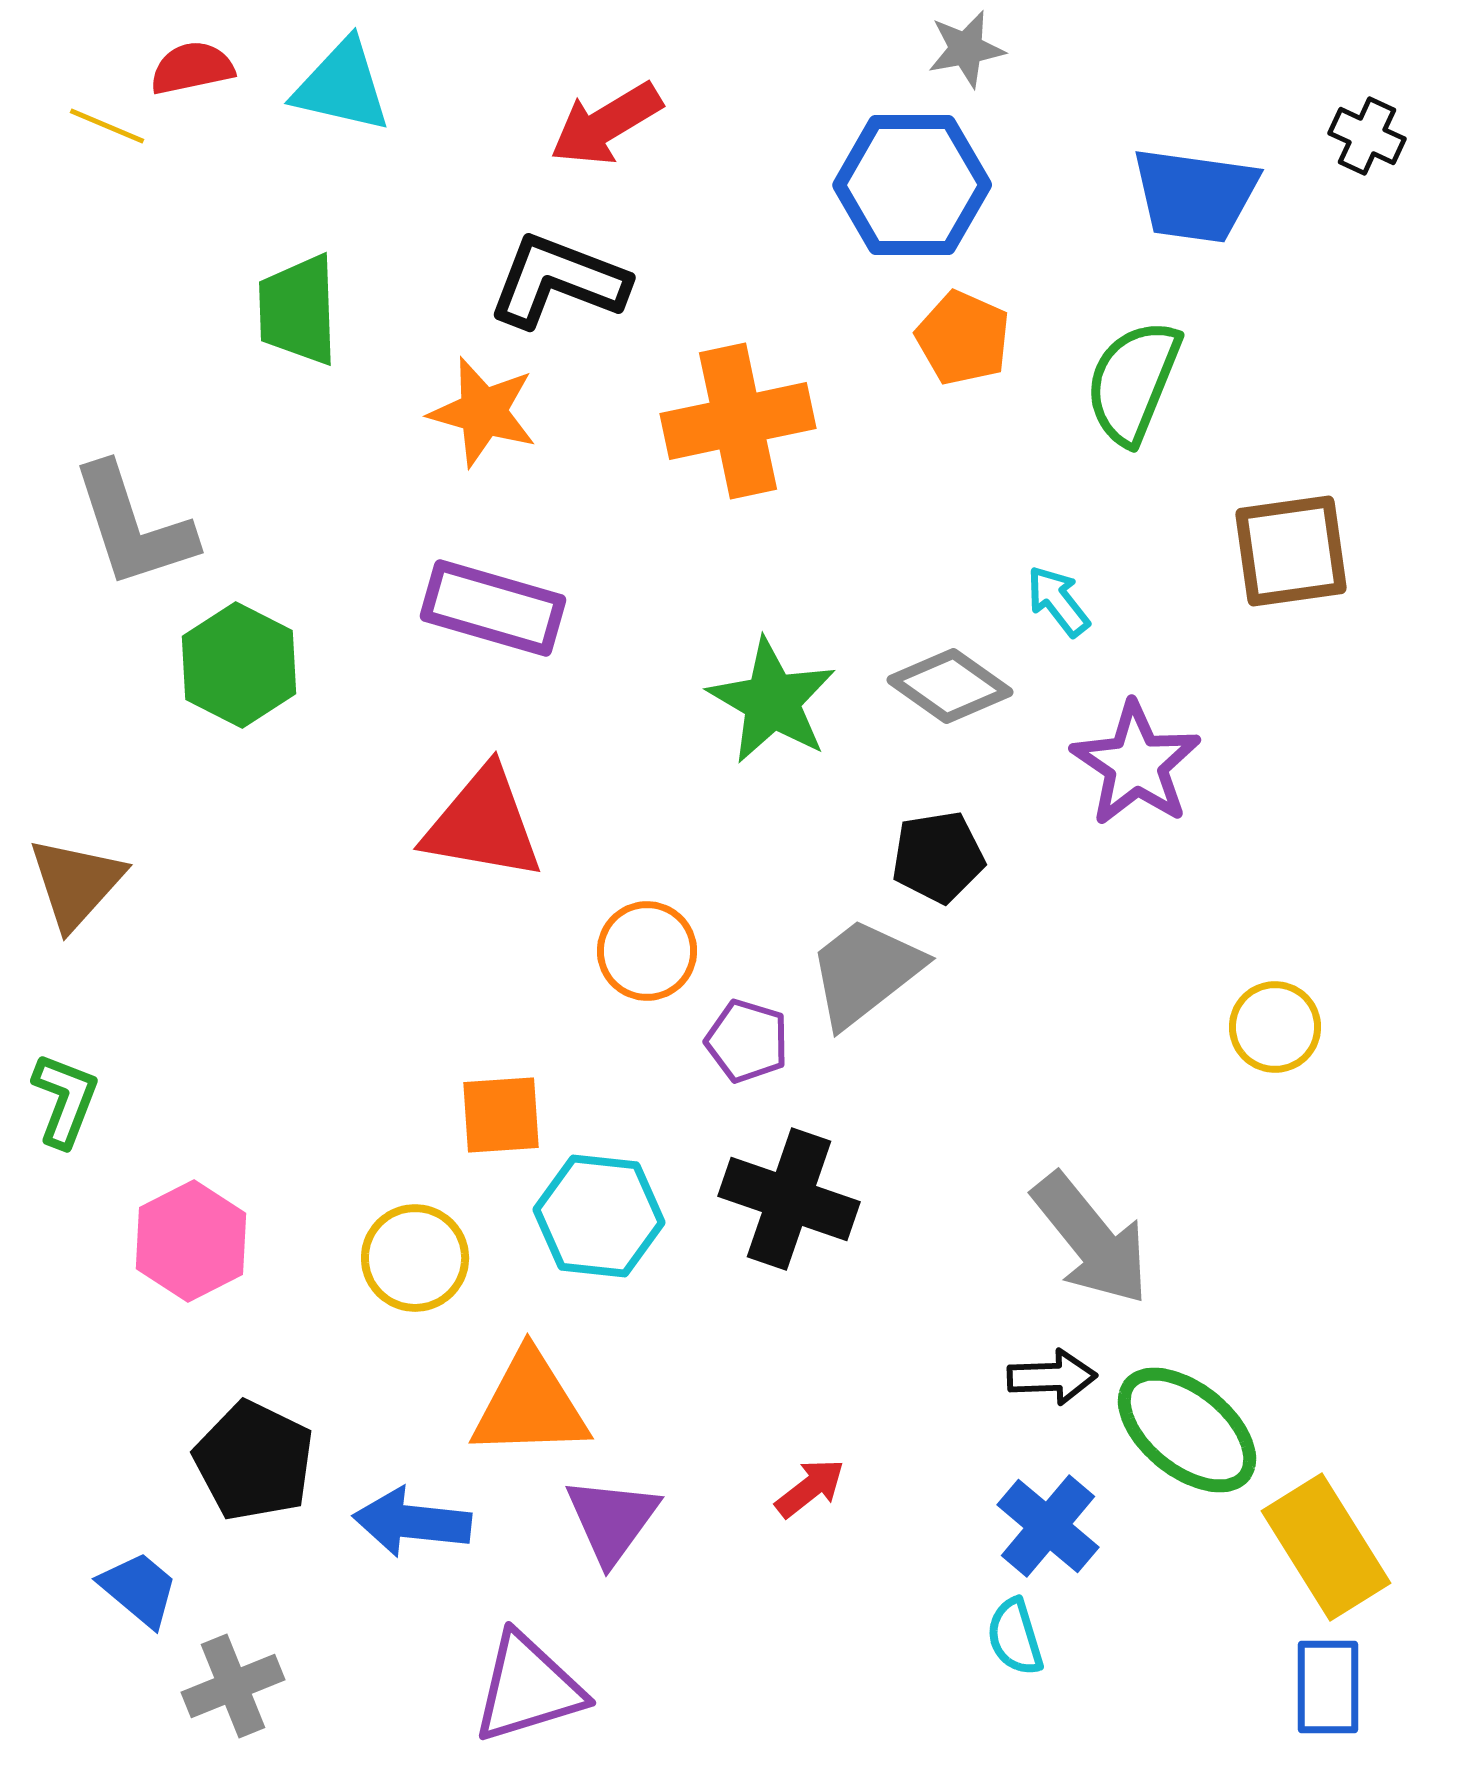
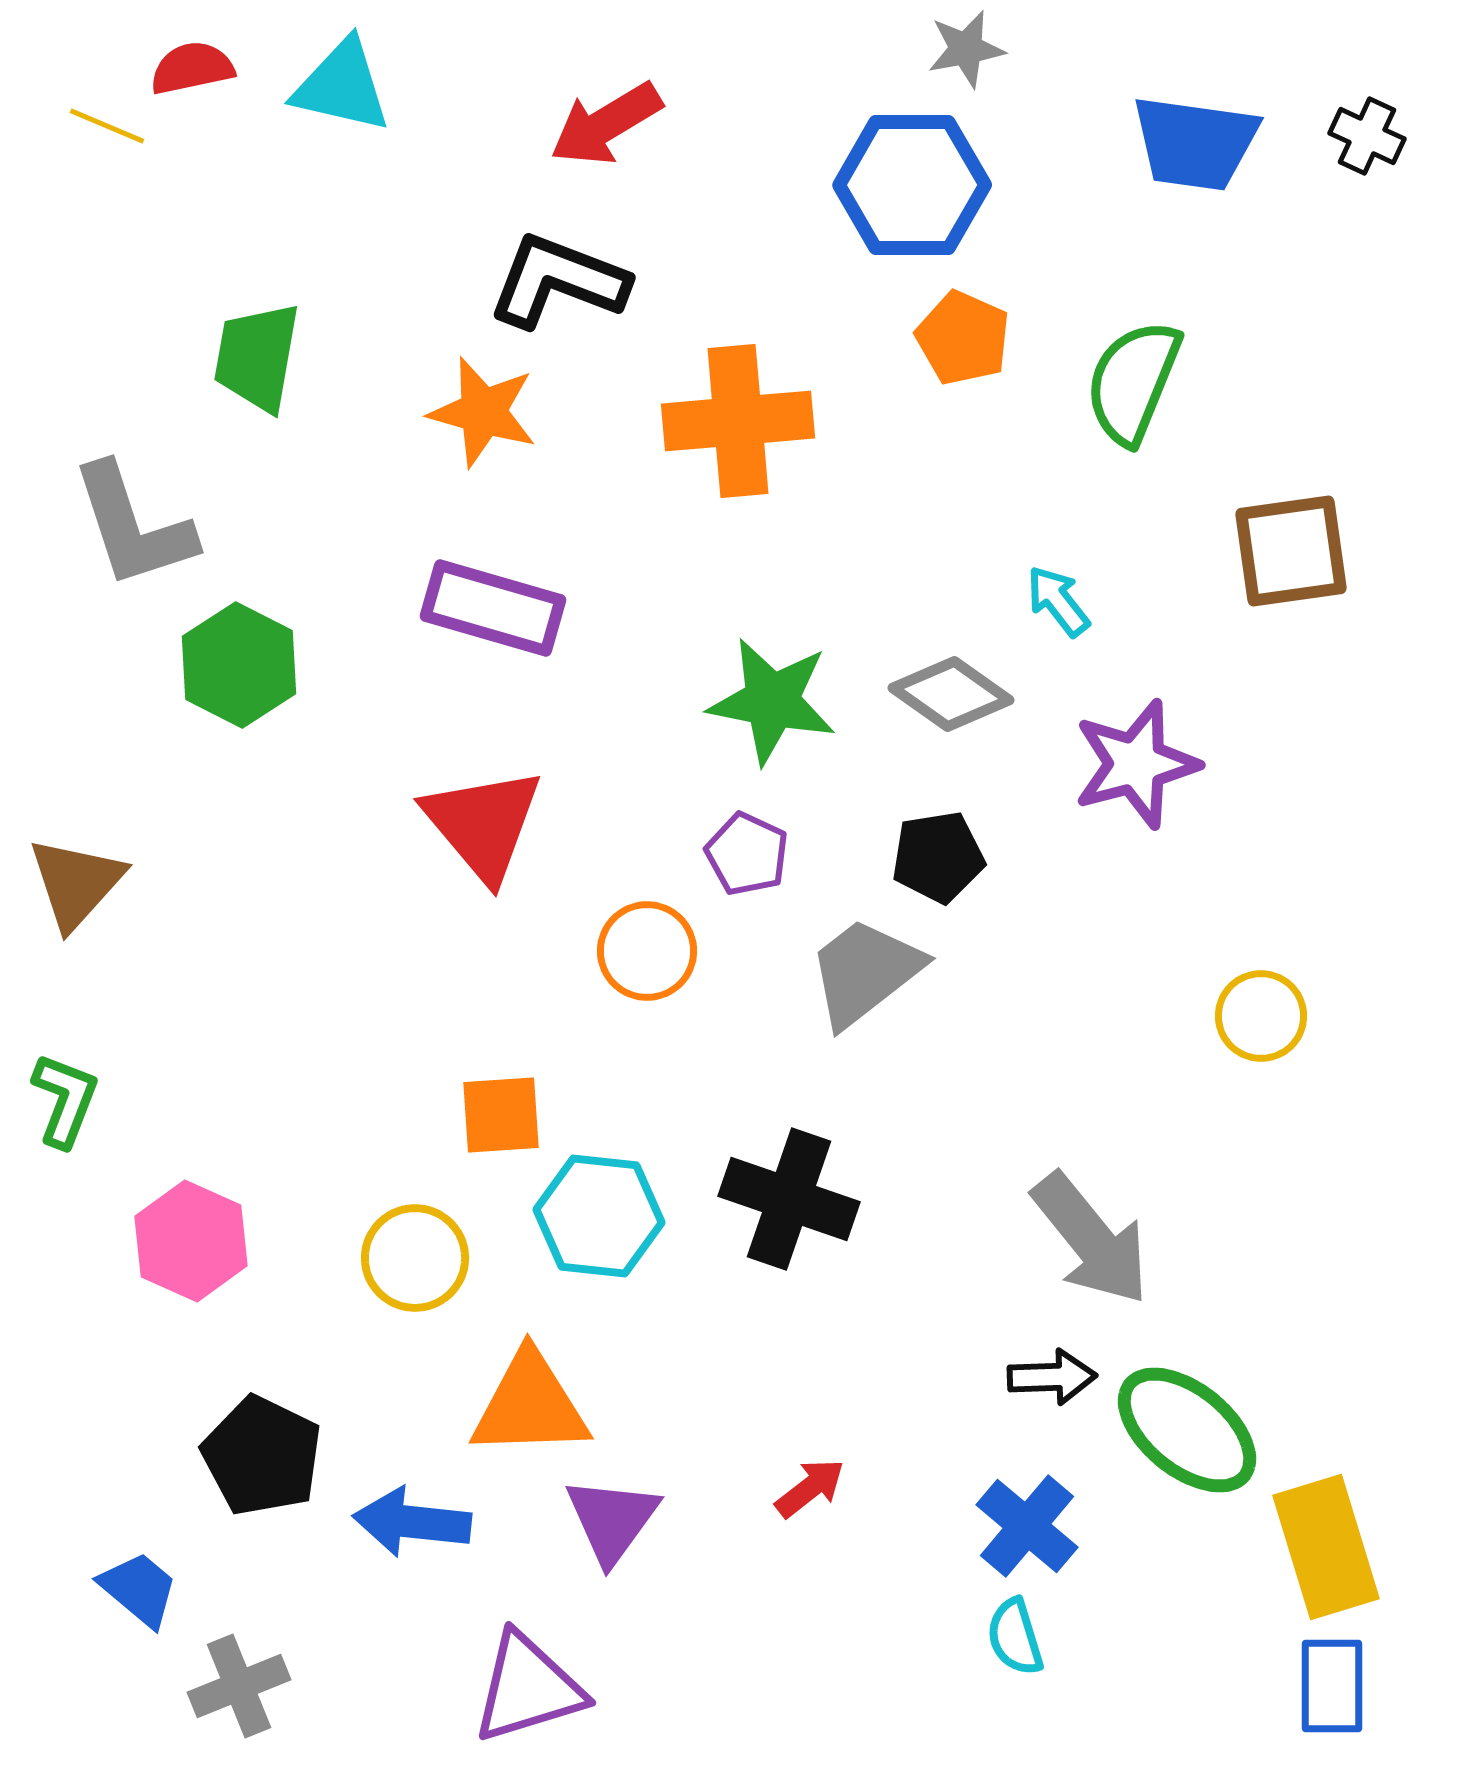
blue trapezoid at (1195, 195): moved 52 px up
green trapezoid at (298, 310): moved 41 px left, 47 px down; rotated 12 degrees clockwise
orange cross at (738, 421): rotated 7 degrees clockwise
gray diamond at (950, 686): moved 1 px right, 8 px down
green star at (772, 701): rotated 19 degrees counterclockwise
purple star at (1136, 764): rotated 23 degrees clockwise
red triangle at (483, 824): rotated 40 degrees clockwise
yellow circle at (1275, 1027): moved 14 px left, 11 px up
purple pentagon at (747, 1041): moved 187 px up; rotated 8 degrees clockwise
pink hexagon at (191, 1241): rotated 9 degrees counterclockwise
black pentagon at (254, 1461): moved 8 px right, 5 px up
blue cross at (1048, 1526): moved 21 px left
yellow rectangle at (1326, 1547): rotated 15 degrees clockwise
gray cross at (233, 1686): moved 6 px right
blue rectangle at (1328, 1687): moved 4 px right, 1 px up
